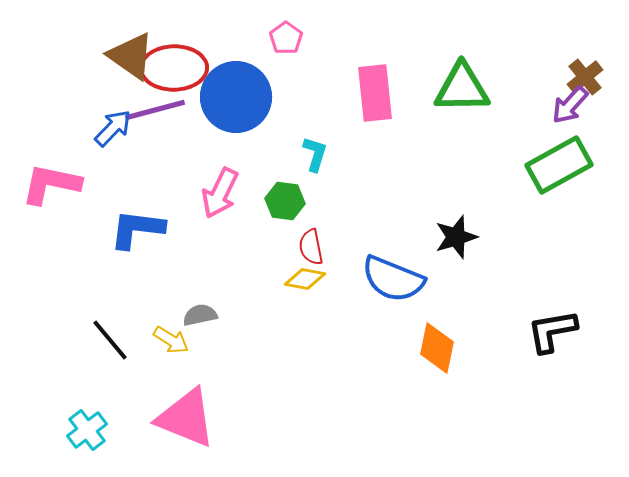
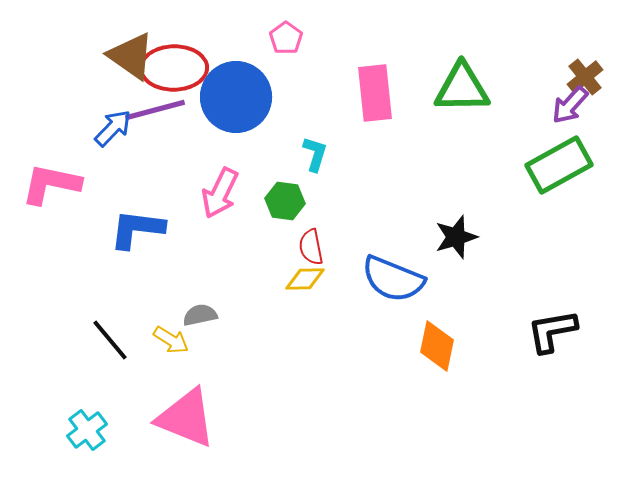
yellow diamond: rotated 12 degrees counterclockwise
orange diamond: moved 2 px up
